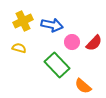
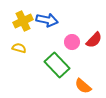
blue arrow: moved 5 px left, 5 px up
red semicircle: moved 3 px up
